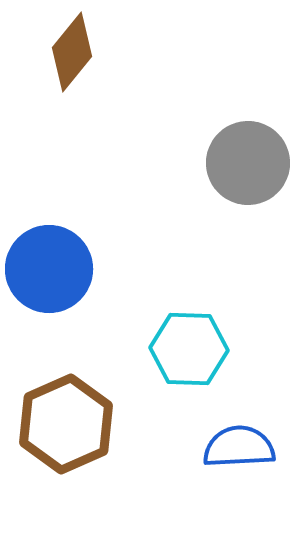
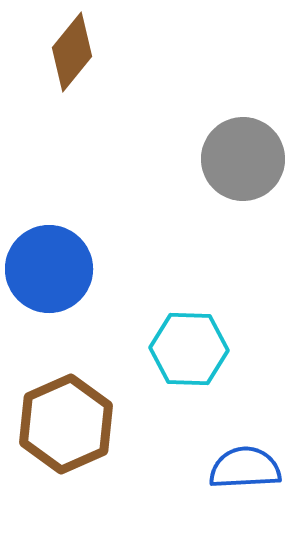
gray circle: moved 5 px left, 4 px up
blue semicircle: moved 6 px right, 21 px down
